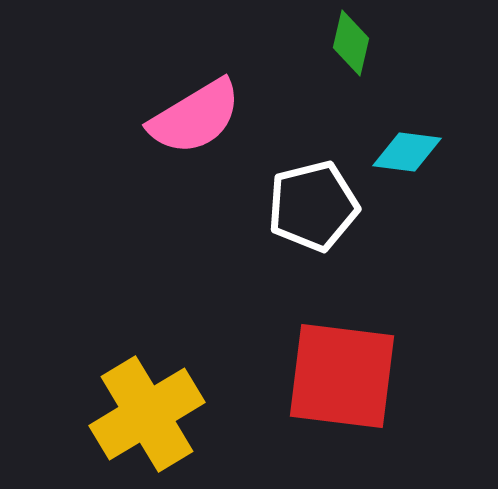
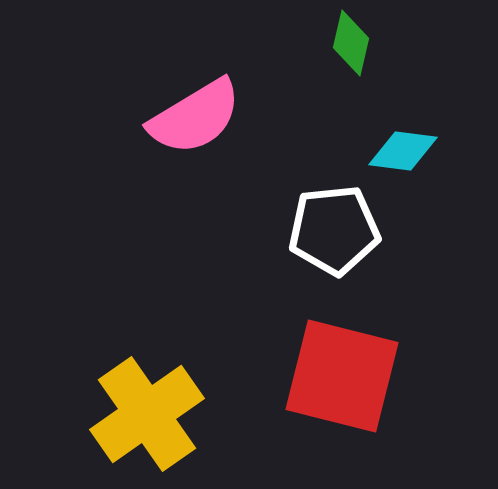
cyan diamond: moved 4 px left, 1 px up
white pentagon: moved 21 px right, 24 px down; rotated 8 degrees clockwise
red square: rotated 7 degrees clockwise
yellow cross: rotated 4 degrees counterclockwise
